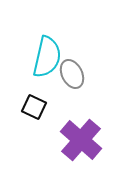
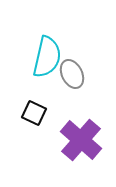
black square: moved 6 px down
